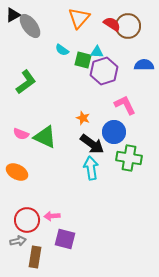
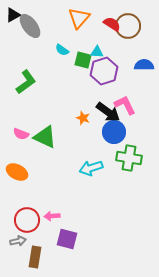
black arrow: moved 16 px right, 32 px up
cyan arrow: rotated 100 degrees counterclockwise
purple square: moved 2 px right
